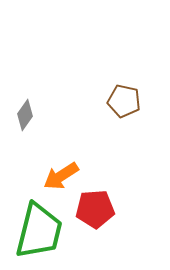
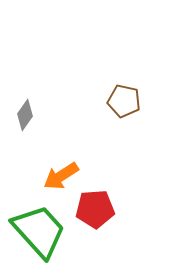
green trapezoid: rotated 56 degrees counterclockwise
